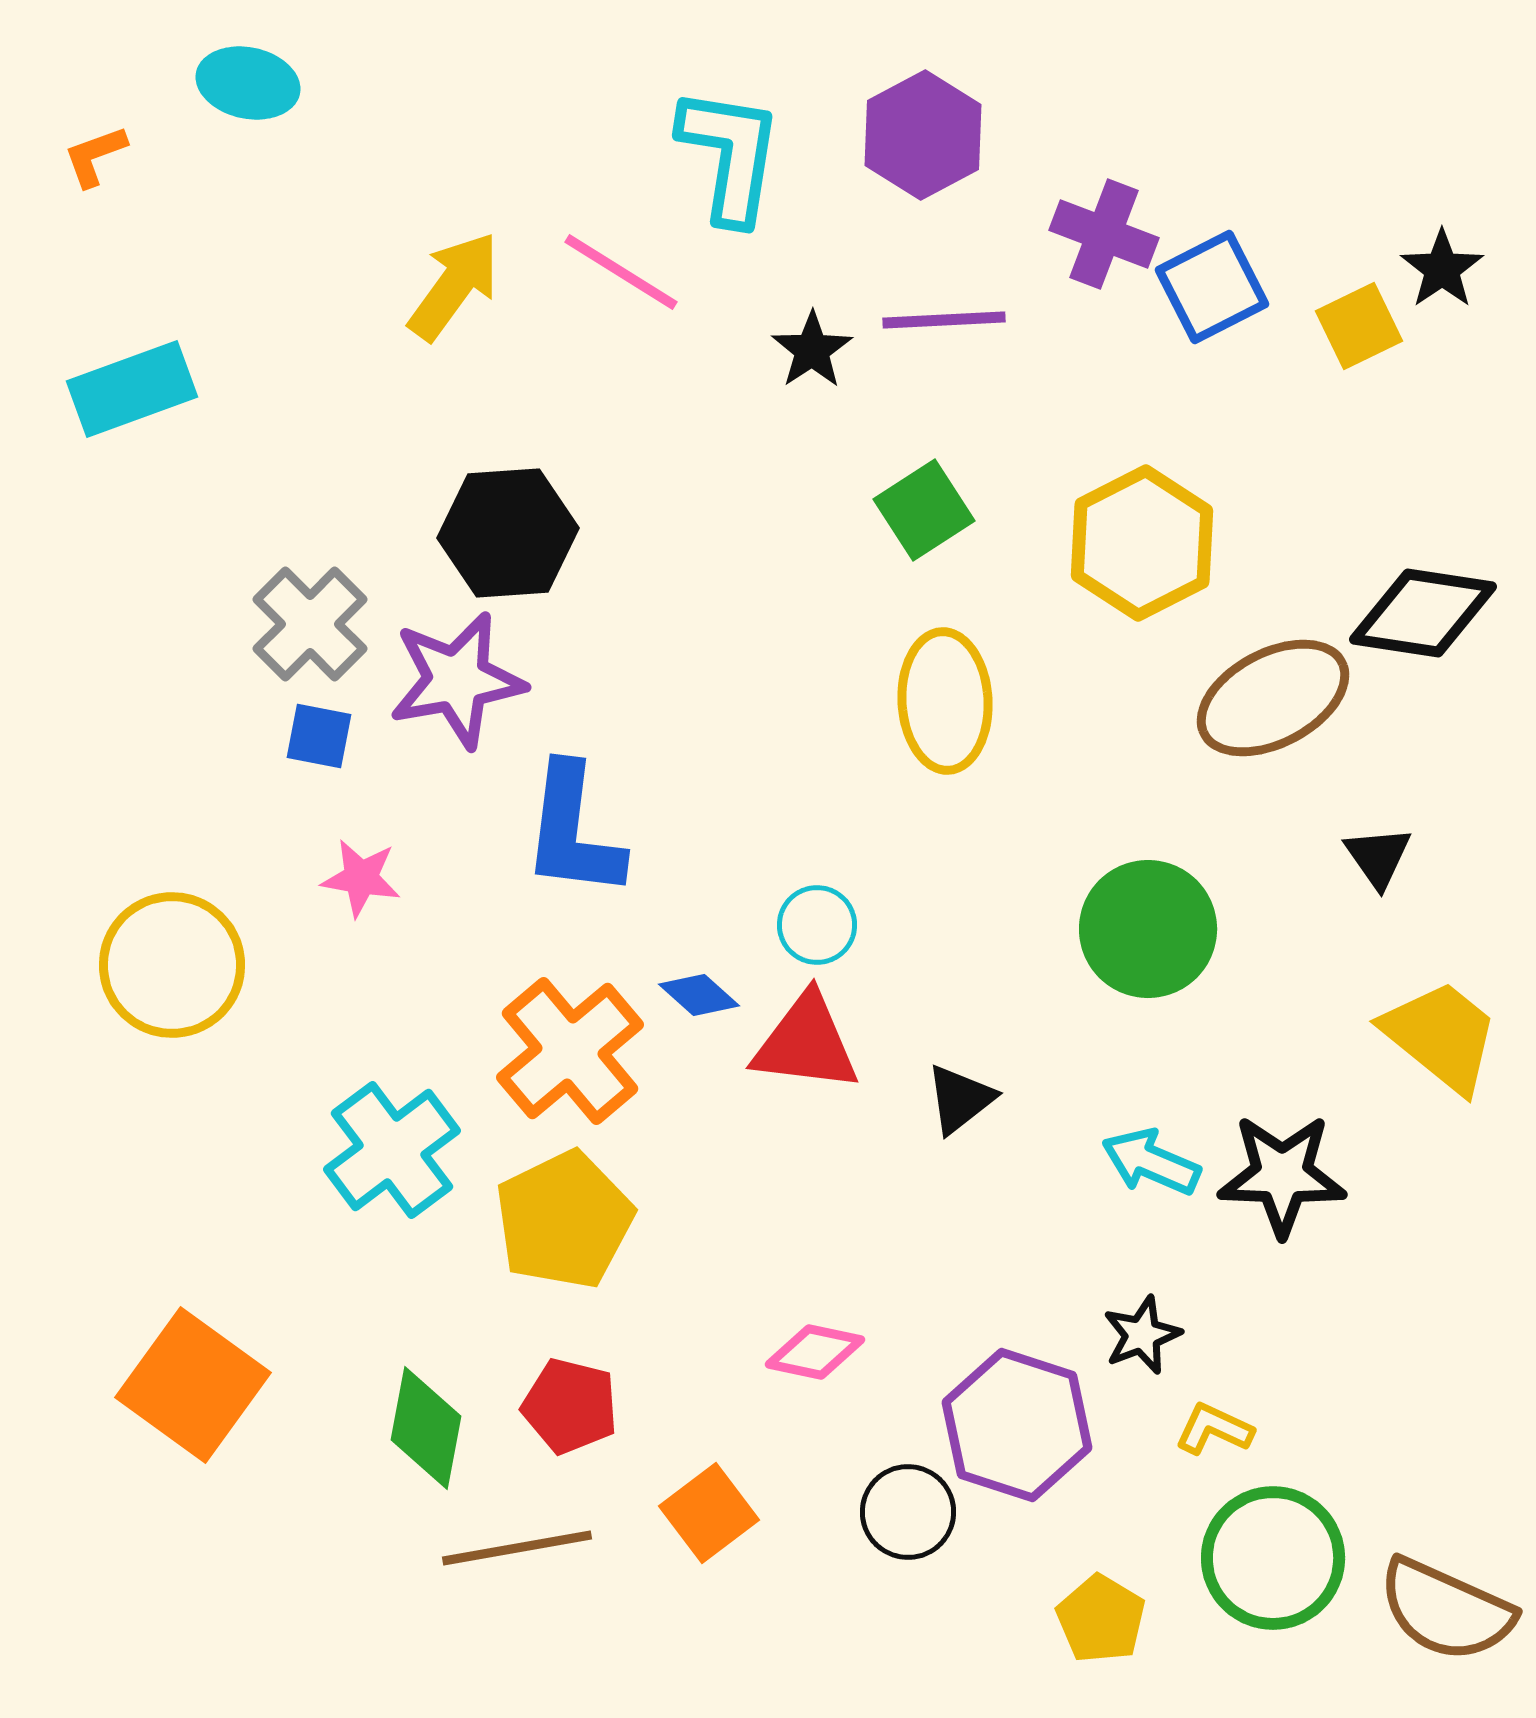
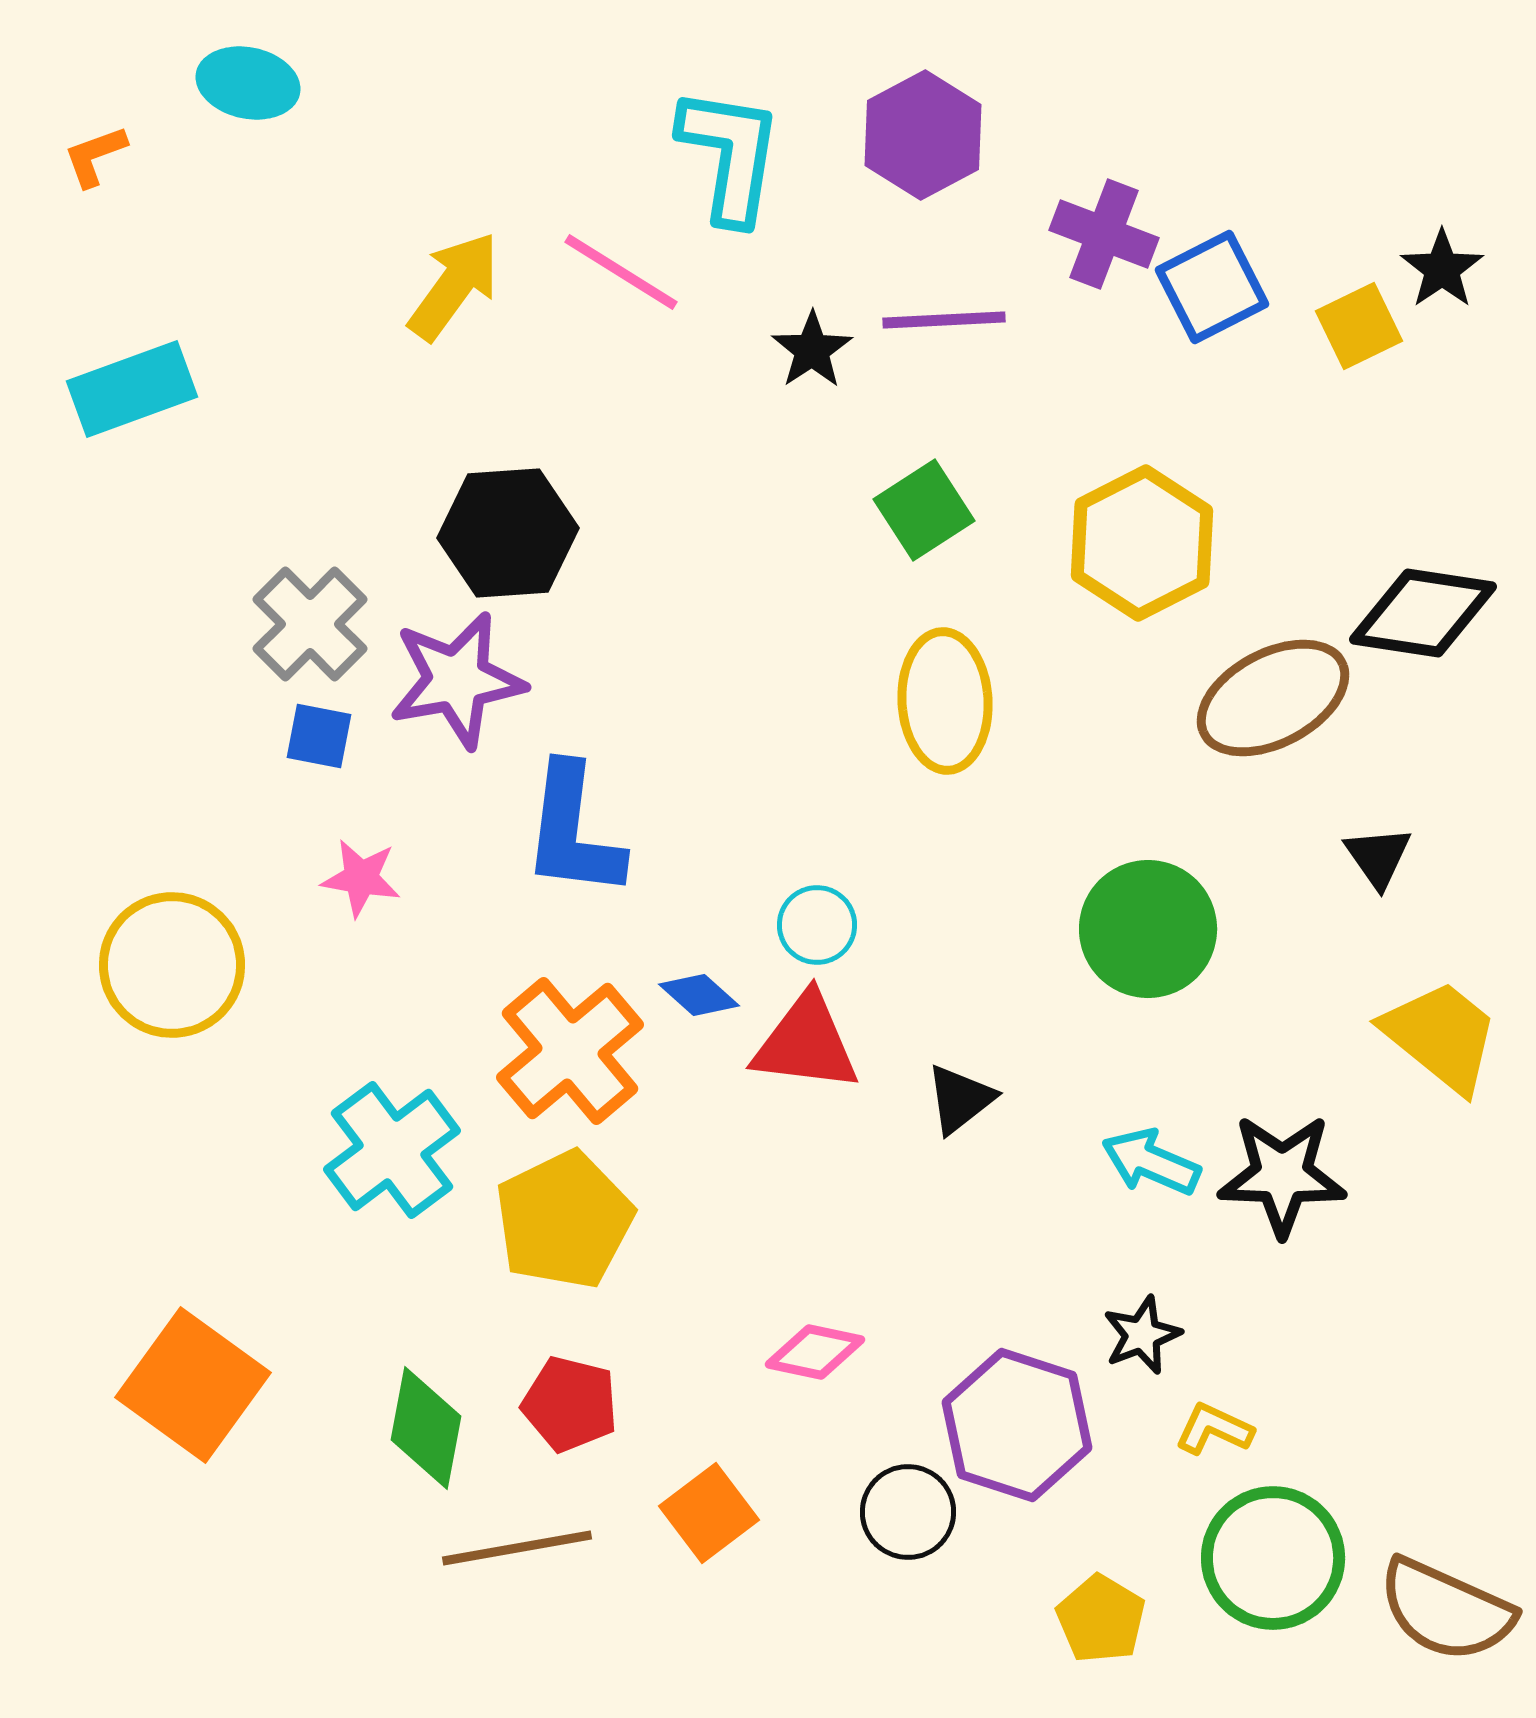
red pentagon at (570, 1406): moved 2 px up
